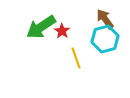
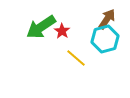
brown arrow: moved 2 px right; rotated 70 degrees clockwise
yellow line: rotated 30 degrees counterclockwise
